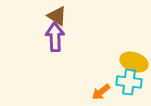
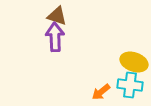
brown triangle: rotated 15 degrees counterclockwise
cyan cross: moved 1 px right, 3 px down
